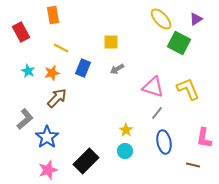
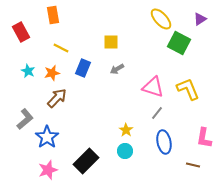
purple triangle: moved 4 px right
